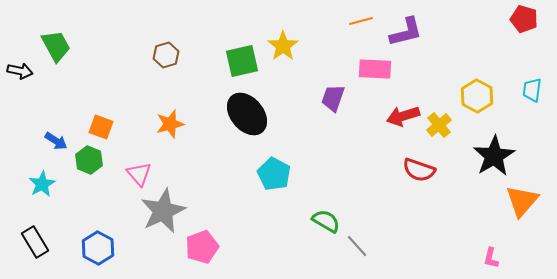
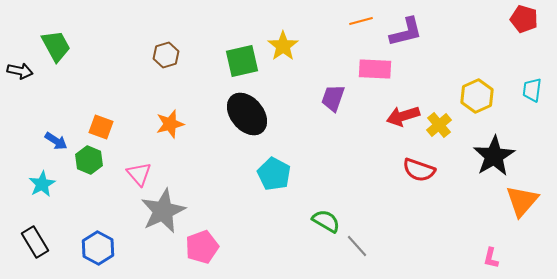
yellow hexagon: rotated 8 degrees clockwise
